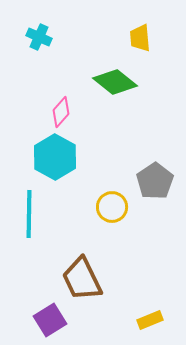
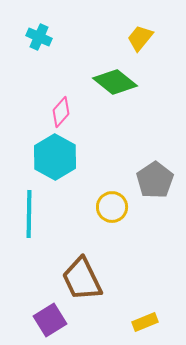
yellow trapezoid: rotated 44 degrees clockwise
gray pentagon: moved 1 px up
yellow rectangle: moved 5 px left, 2 px down
